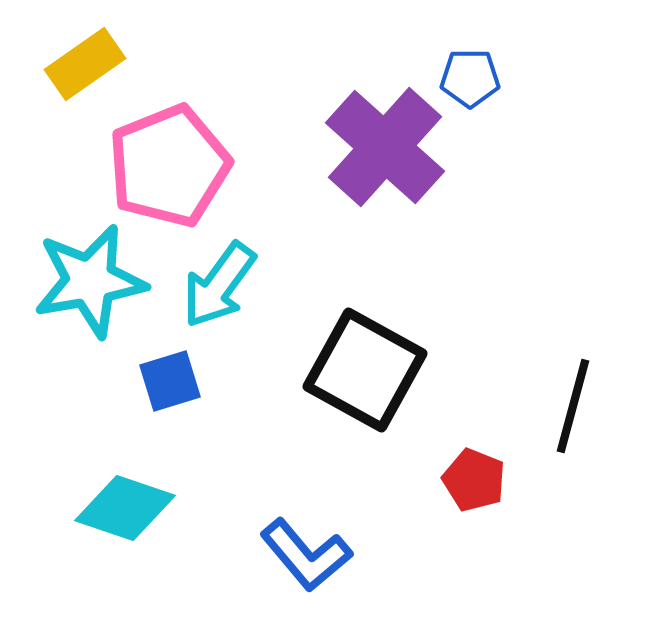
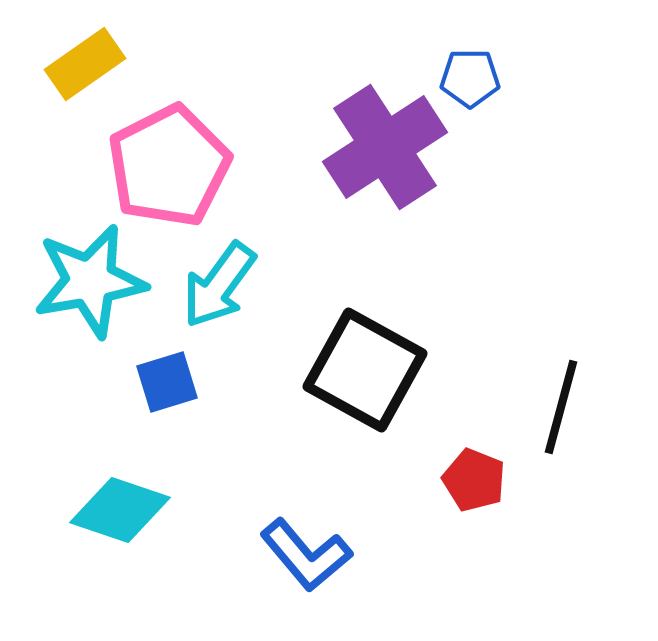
purple cross: rotated 15 degrees clockwise
pink pentagon: rotated 5 degrees counterclockwise
blue square: moved 3 px left, 1 px down
black line: moved 12 px left, 1 px down
cyan diamond: moved 5 px left, 2 px down
